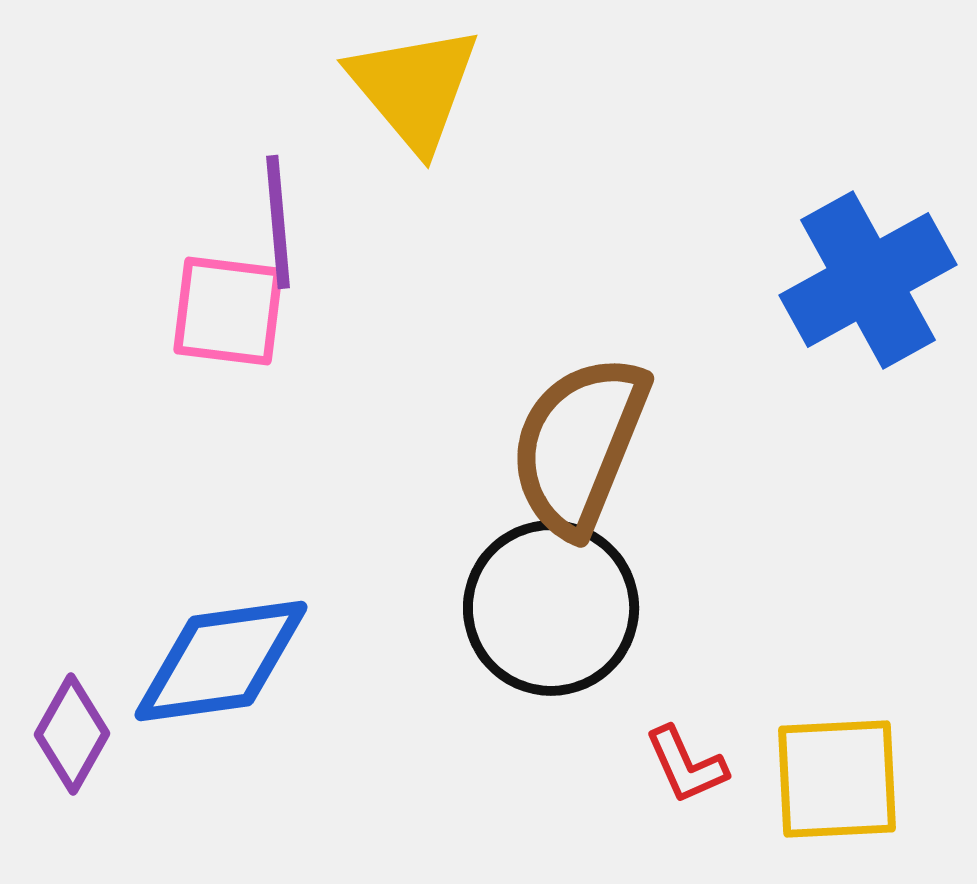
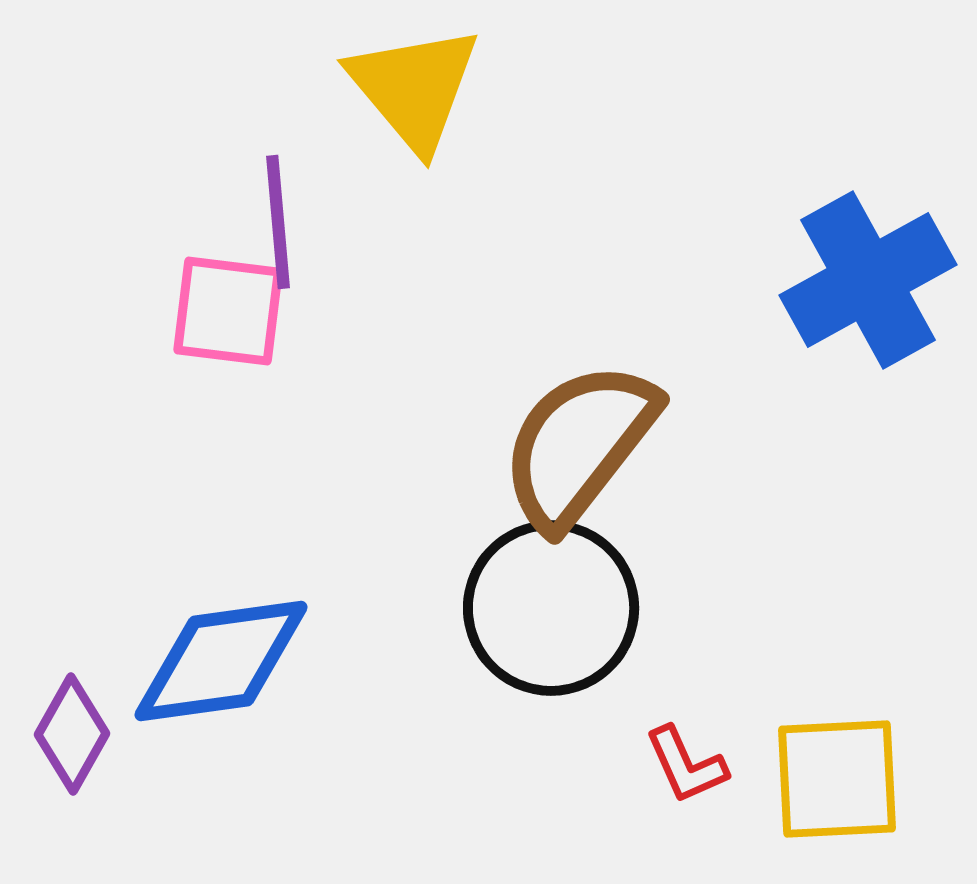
brown semicircle: rotated 16 degrees clockwise
